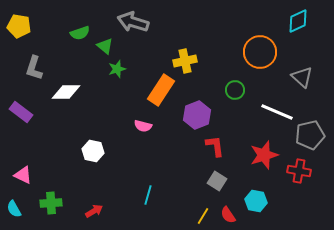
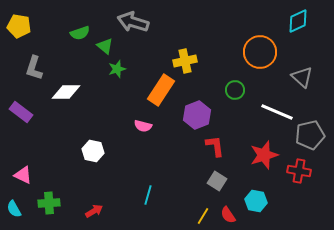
green cross: moved 2 px left
